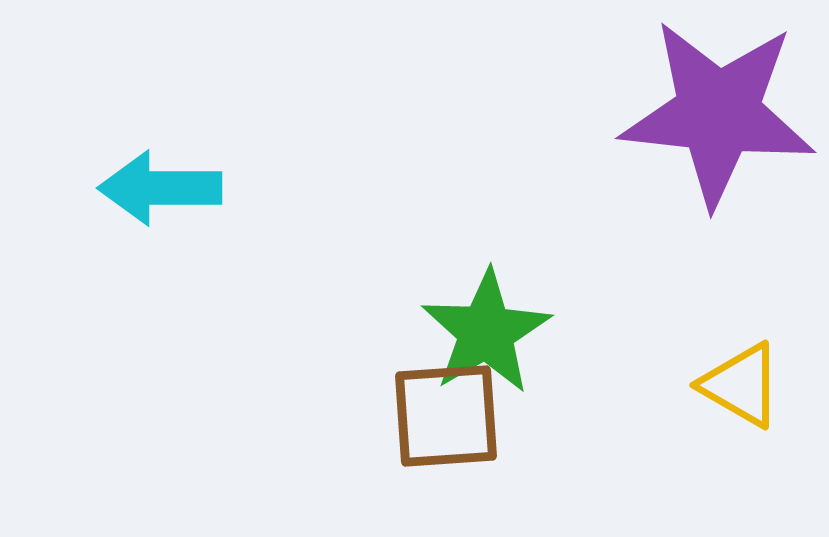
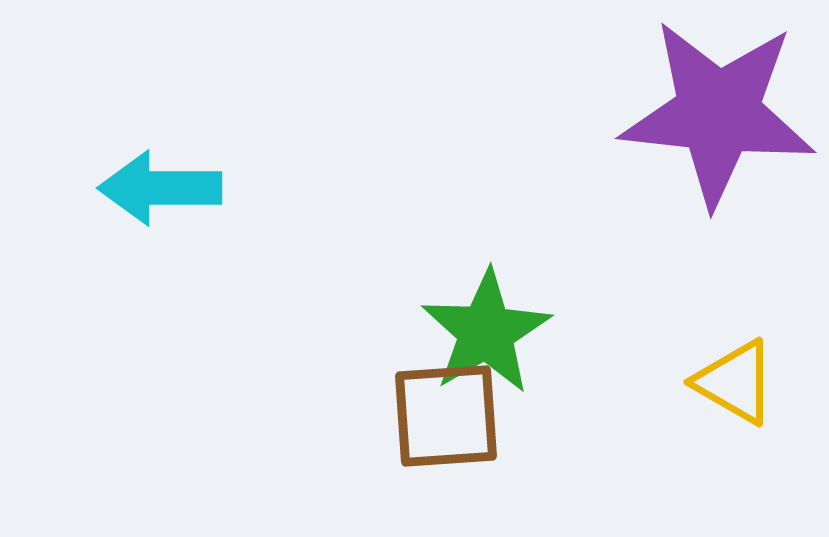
yellow triangle: moved 6 px left, 3 px up
